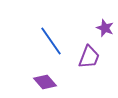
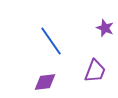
purple trapezoid: moved 6 px right, 14 px down
purple diamond: rotated 55 degrees counterclockwise
